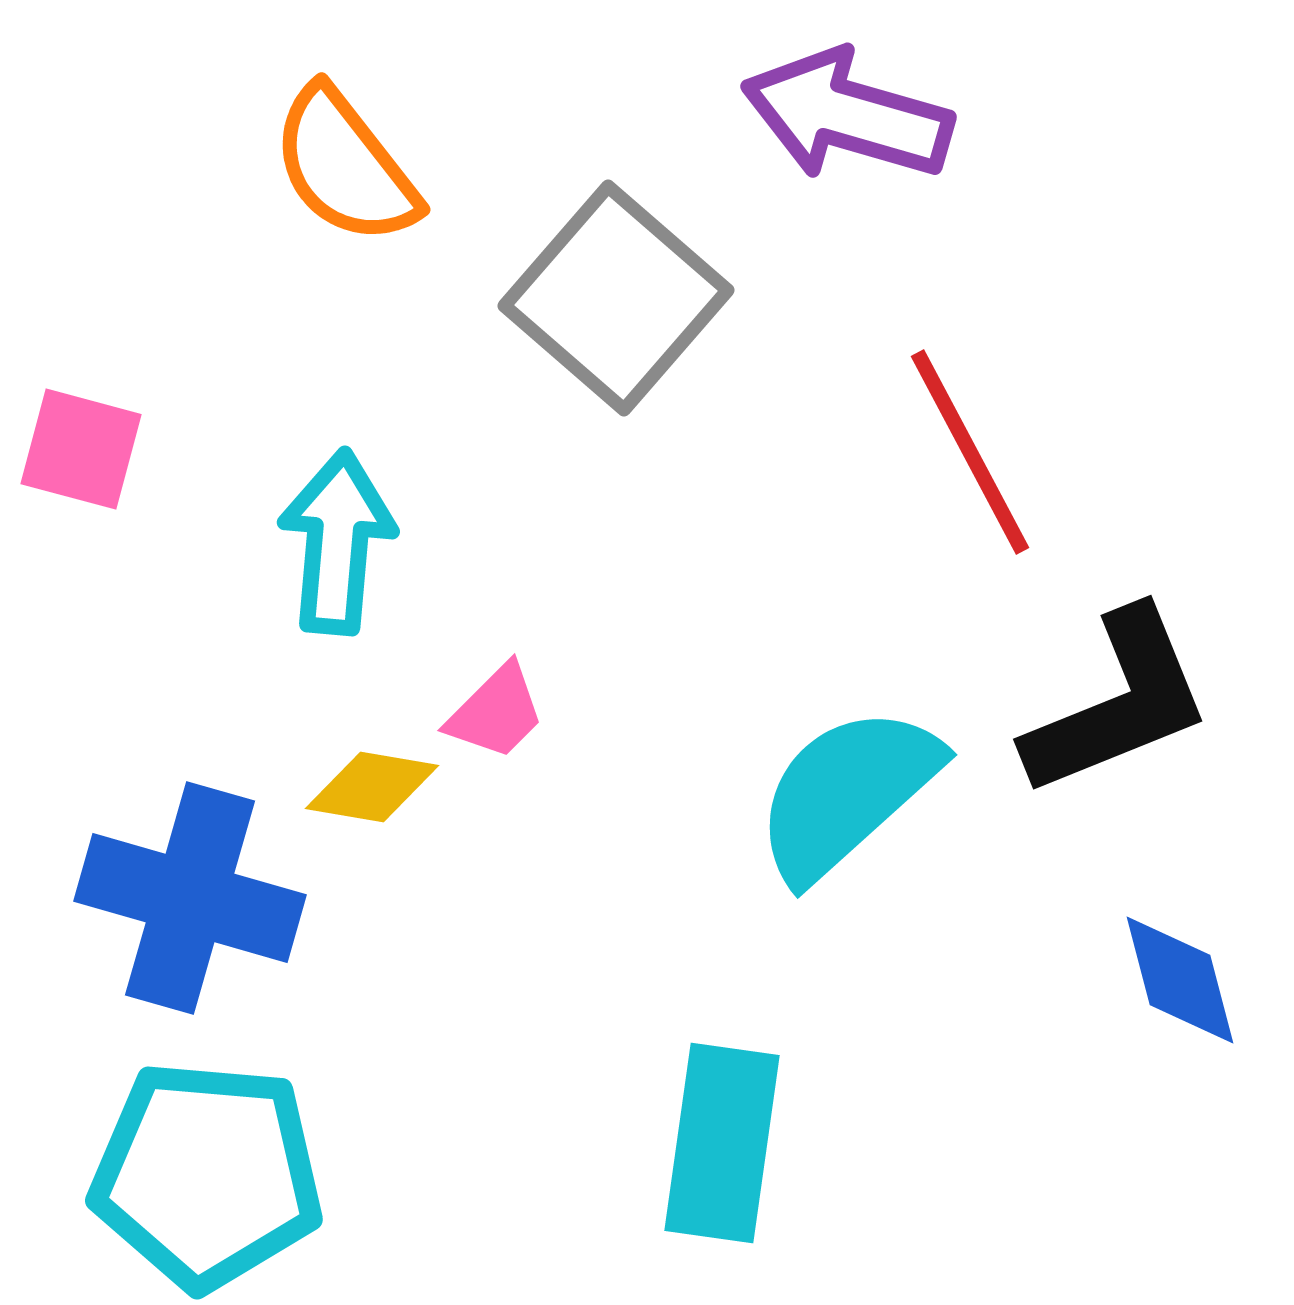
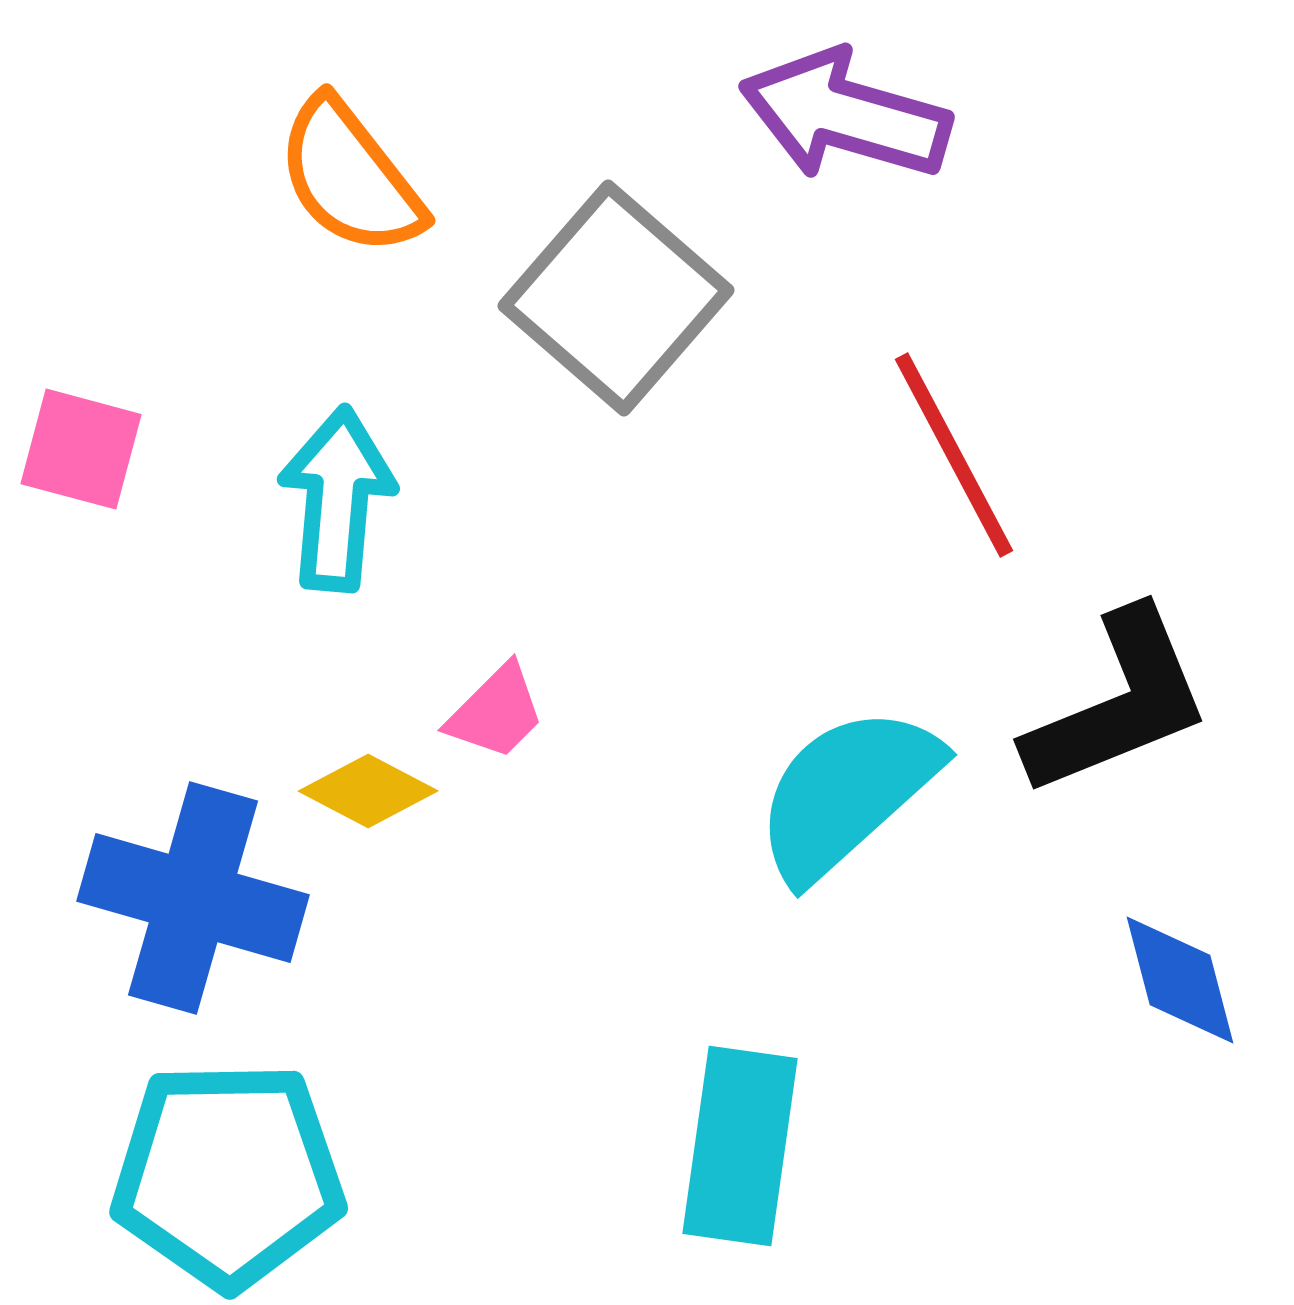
purple arrow: moved 2 px left
orange semicircle: moved 5 px right, 11 px down
red line: moved 16 px left, 3 px down
cyan arrow: moved 43 px up
yellow diamond: moved 4 px left, 4 px down; rotated 18 degrees clockwise
blue cross: moved 3 px right
cyan rectangle: moved 18 px right, 3 px down
cyan pentagon: moved 21 px right; rotated 6 degrees counterclockwise
